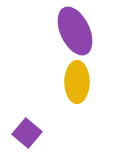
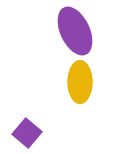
yellow ellipse: moved 3 px right
